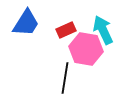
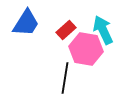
red rectangle: rotated 18 degrees counterclockwise
